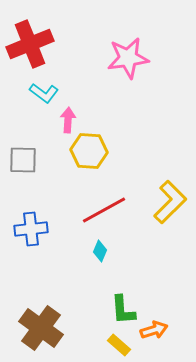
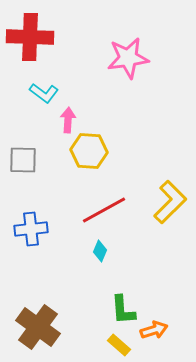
red cross: moved 7 px up; rotated 24 degrees clockwise
brown cross: moved 3 px left, 1 px up
